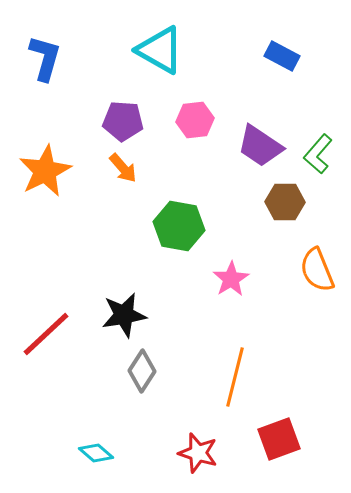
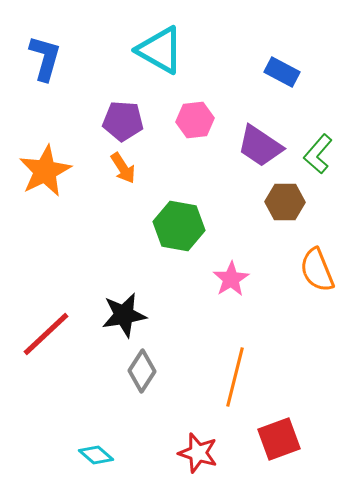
blue rectangle: moved 16 px down
orange arrow: rotated 8 degrees clockwise
cyan diamond: moved 2 px down
